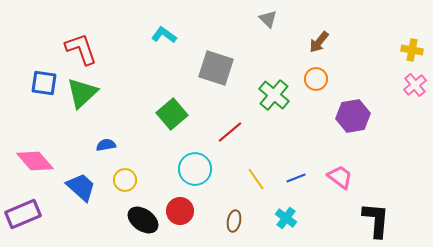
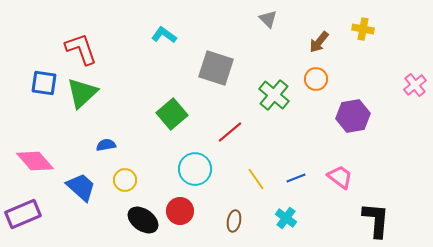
yellow cross: moved 49 px left, 21 px up
